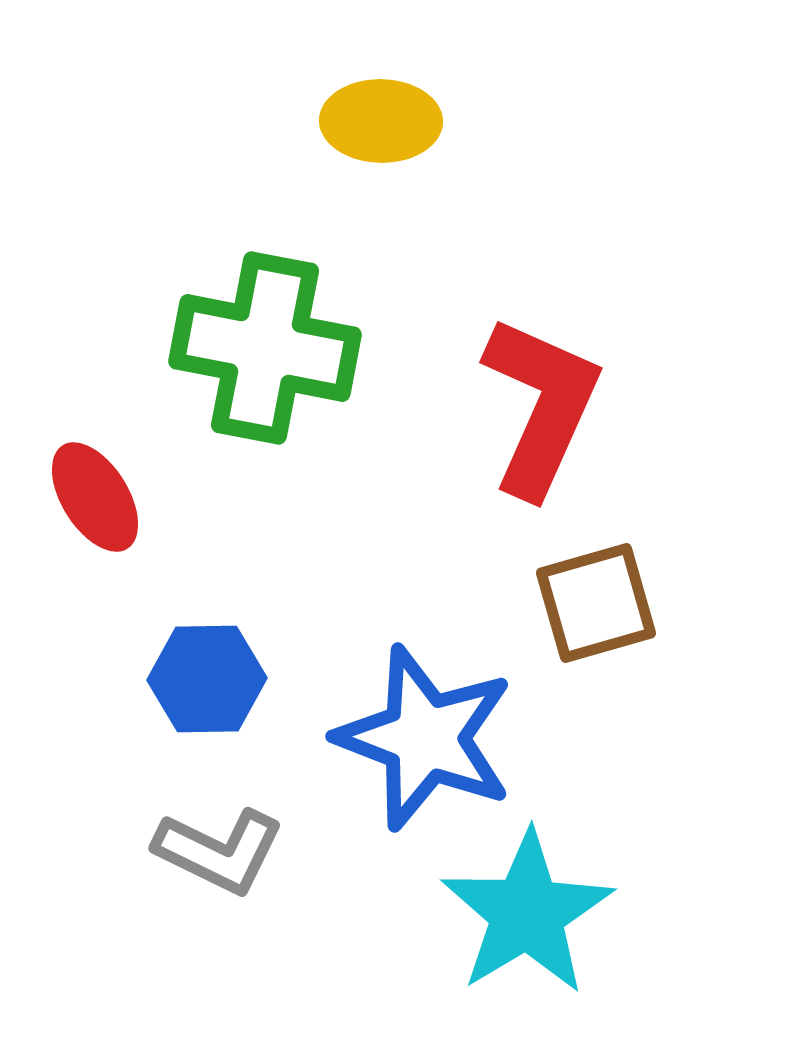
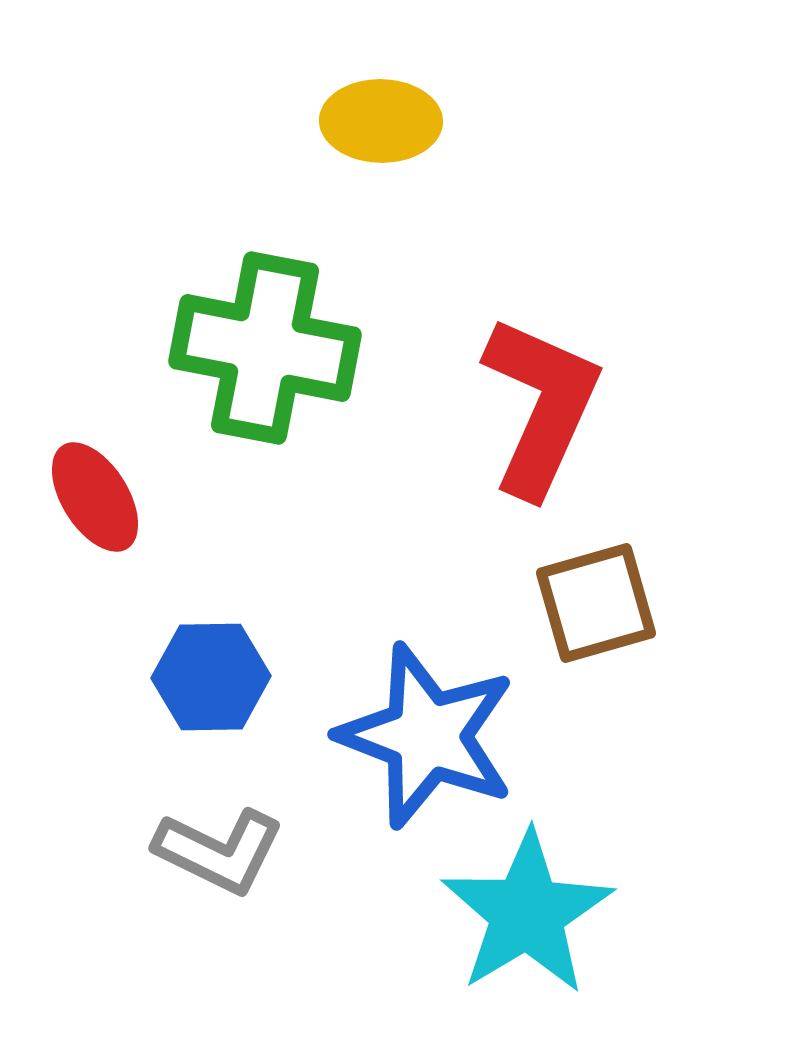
blue hexagon: moved 4 px right, 2 px up
blue star: moved 2 px right, 2 px up
